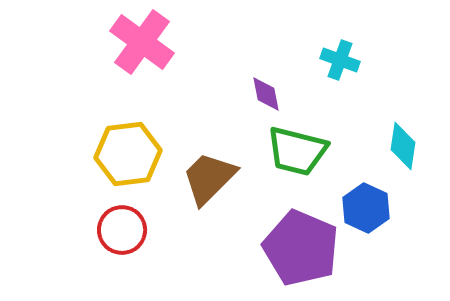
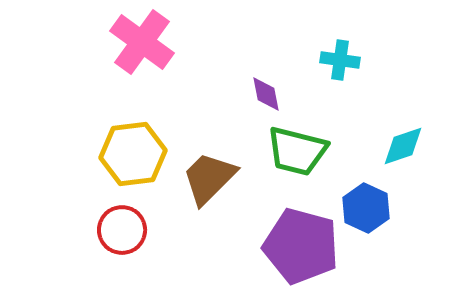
cyan cross: rotated 12 degrees counterclockwise
cyan diamond: rotated 63 degrees clockwise
yellow hexagon: moved 5 px right
purple pentagon: moved 2 px up; rotated 8 degrees counterclockwise
